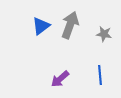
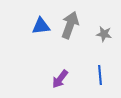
blue triangle: rotated 30 degrees clockwise
purple arrow: rotated 12 degrees counterclockwise
